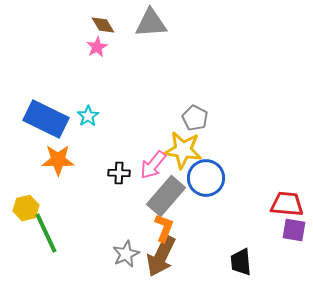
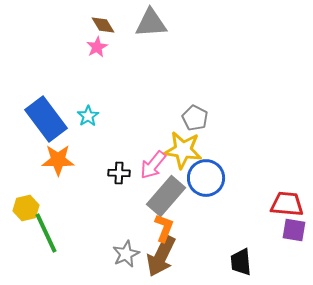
blue rectangle: rotated 27 degrees clockwise
